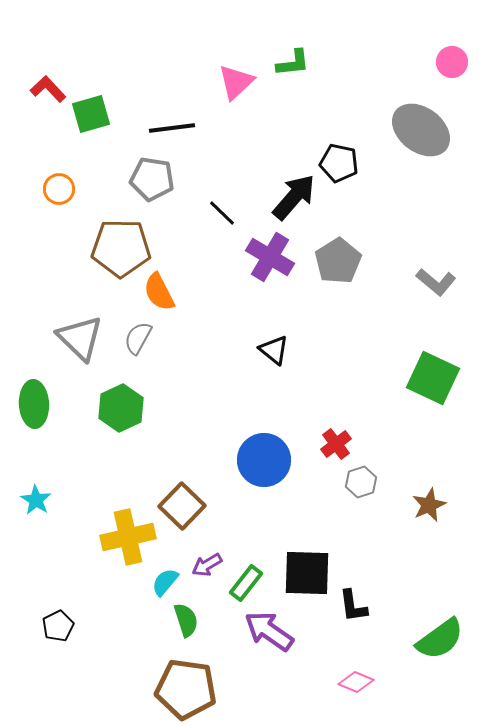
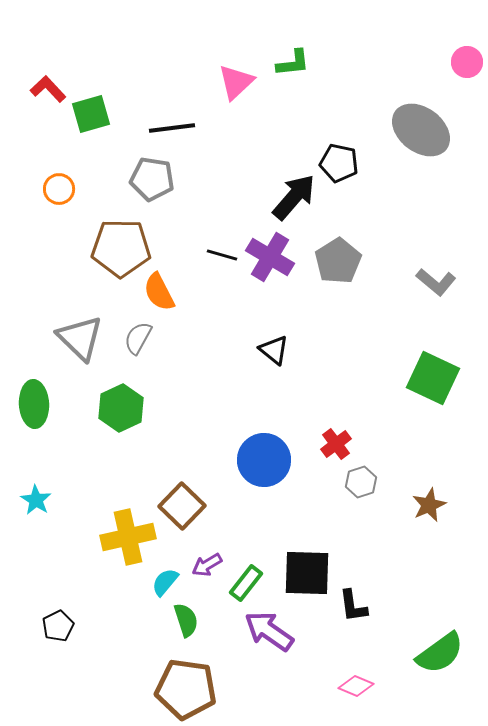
pink circle at (452, 62): moved 15 px right
black line at (222, 213): moved 42 px down; rotated 28 degrees counterclockwise
green semicircle at (440, 639): moved 14 px down
pink diamond at (356, 682): moved 4 px down
